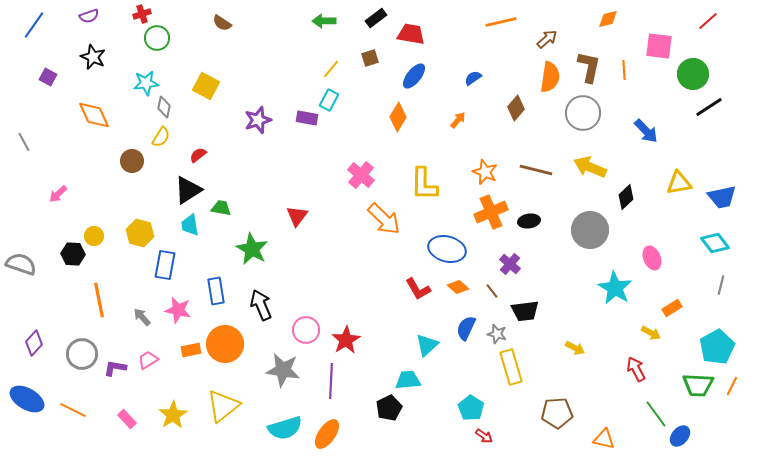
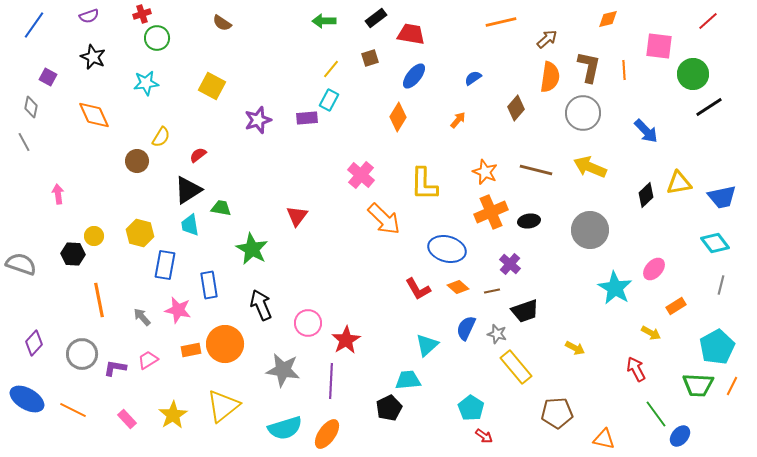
yellow square at (206, 86): moved 6 px right
gray diamond at (164, 107): moved 133 px left
purple rectangle at (307, 118): rotated 15 degrees counterclockwise
brown circle at (132, 161): moved 5 px right
pink arrow at (58, 194): rotated 126 degrees clockwise
black diamond at (626, 197): moved 20 px right, 2 px up
pink ellipse at (652, 258): moved 2 px right, 11 px down; rotated 65 degrees clockwise
blue rectangle at (216, 291): moved 7 px left, 6 px up
brown line at (492, 291): rotated 63 degrees counterclockwise
orange rectangle at (672, 308): moved 4 px right, 2 px up
black trapezoid at (525, 311): rotated 12 degrees counterclockwise
pink circle at (306, 330): moved 2 px right, 7 px up
yellow rectangle at (511, 367): moved 5 px right; rotated 24 degrees counterclockwise
